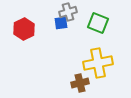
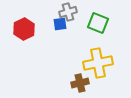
blue square: moved 1 px left, 1 px down
